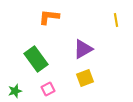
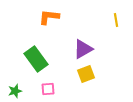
yellow square: moved 1 px right, 4 px up
pink square: rotated 24 degrees clockwise
